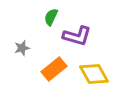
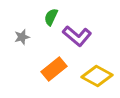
purple L-shape: rotated 24 degrees clockwise
gray star: moved 11 px up
yellow diamond: moved 3 px right, 2 px down; rotated 32 degrees counterclockwise
